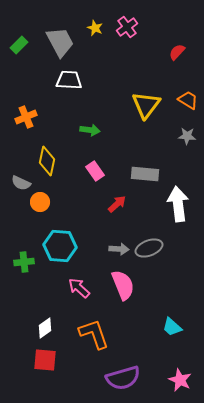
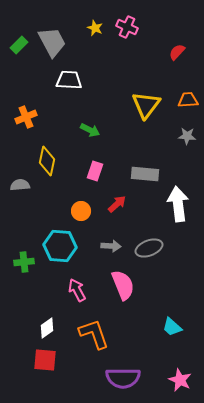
pink cross: rotated 30 degrees counterclockwise
gray trapezoid: moved 8 px left
orange trapezoid: rotated 35 degrees counterclockwise
green arrow: rotated 18 degrees clockwise
pink rectangle: rotated 54 degrees clockwise
gray semicircle: moved 1 px left, 2 px down; rotated 150 degrees clockwise
orange circle: moved 41 px right, 9 px down
gray arrow: moved 8 px left, 3 px up
pink arrow: moved 2 px left, 2 px down; rotated 20 degrees clockwise
white diamond: moved 2 px right
purple semicircle: rotated 16 degrees clockwise
